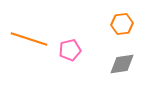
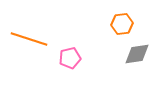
pink pentagon: moved 8 px down
gray diamond: moved 15 px right, 10 px up
